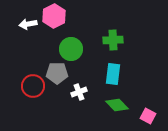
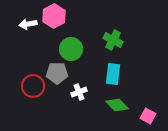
green cross: rotated 30 degrees clockwise
